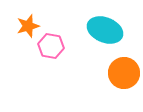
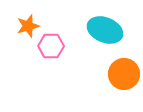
pink hexagon: rotated 10 degrees counterclockwise
orange circle: moved 1 px down
